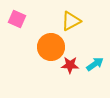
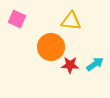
yellow triangle: rotated 35 degrees clockwise
